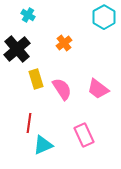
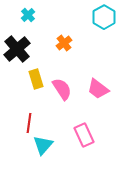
cyan cross: rotated 16 degrees clockwise
cyan triangle: rotated 25 degrees counterclockwise
